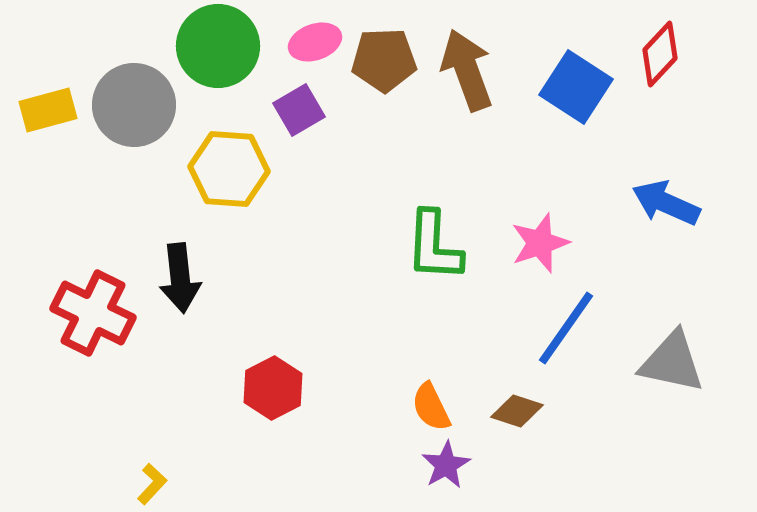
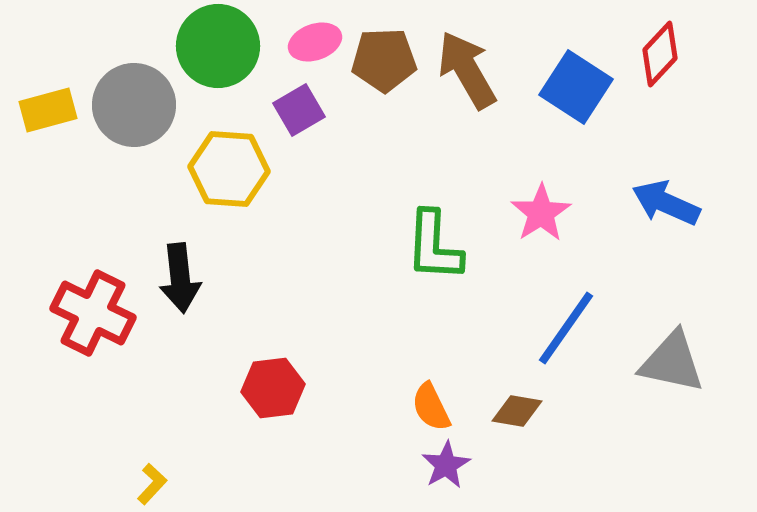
brown arrow: rotated 10 degrees counterclockwise
pink star: moved 1 px right, 30 px up; rotated 14 degrees counterclockwise
red hexagon: rotated 20 degrees clockwise
brown diamond: rotated 9 degrees counterclockwise
